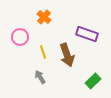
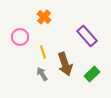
purple rectangle: moved 2 px down; rotated 30 degrees clockwise
brown arrow: moved 2 px left, 9 px down
gray arrow: moved 2 px right, 3 px up
green rectangle: moved 1 px left, 7 px up
